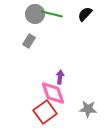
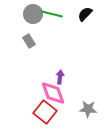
gray circle: moved 2 px left
gray rectangle: rotated 64 degrees counterclockwise
red square: rotated 15 degrees counterclockwise
